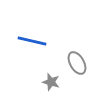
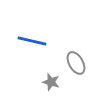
gray ellipse: moved 1 px left
